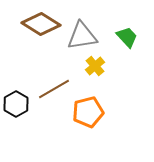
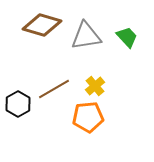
brown diamond: moved 1 px right, 1 px down; rotated 15 degrees counterclockwise
gray triangle: moved 4 px right
yellow cross: moved 20 px down
black hexagon: moved 2 px right
orange pentagon: moved 5 px down; rotated 8 degrees clockwise
